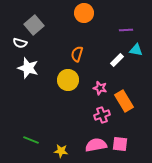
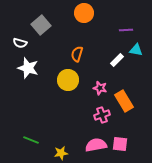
gray square: moved 7 px right
yellow star: moved 2 px down; rotated 16 degrees counterclockwise
